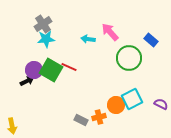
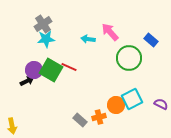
gray rectangle: moved 1 px left; rotated 16 degrees clockwise
